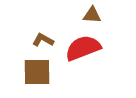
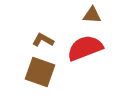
red semicircle: moved 2 px right
brown square: moved 3 px right; rotated 20 degrees clockwise
